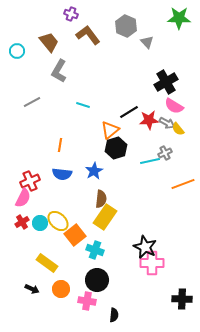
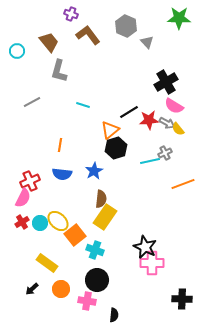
gray L-shape at (59, 71): rotated 15 degrees counterclockwise
black arrow at (32, 289): rotated 112 degrees clockwise
